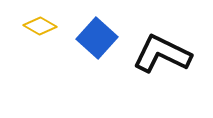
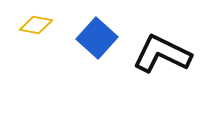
yellow diamond: moved 4 px left, 1 px up; rotated 20 degrees counterclockwise
